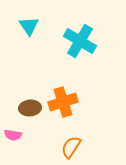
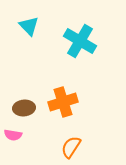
cyan triangle: rotated 10 degrees counterclockwise
brown ellipse: moved 6 px left
